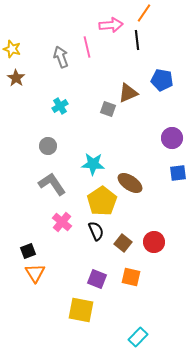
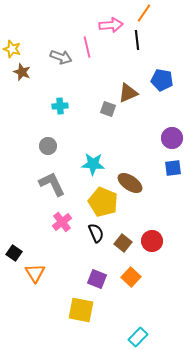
gray arrow: rotated 130 degrees clockwise
brown star: moved 6 px right, 6 px up; rotated 12 degrees counterclockwise
cyan cross: rotated 28 degrees clockwise
blue square: moved 5 px left, 5 px up
gray L-shape: rotated 8 degrees clockwise
yellow pentagon: moved 1 px right, 1 px down; rotated 16 degrees counterclockwise
pink cross: rotated 12 degrees clockwise
black semicircle: moved 2 px down
red circle: moved 2 px left, 1 px up
black square: moved 14 px left, 2 px down; rotated 35 degrees counterclockwise
orange square: rotated 30 degrees clockwise
